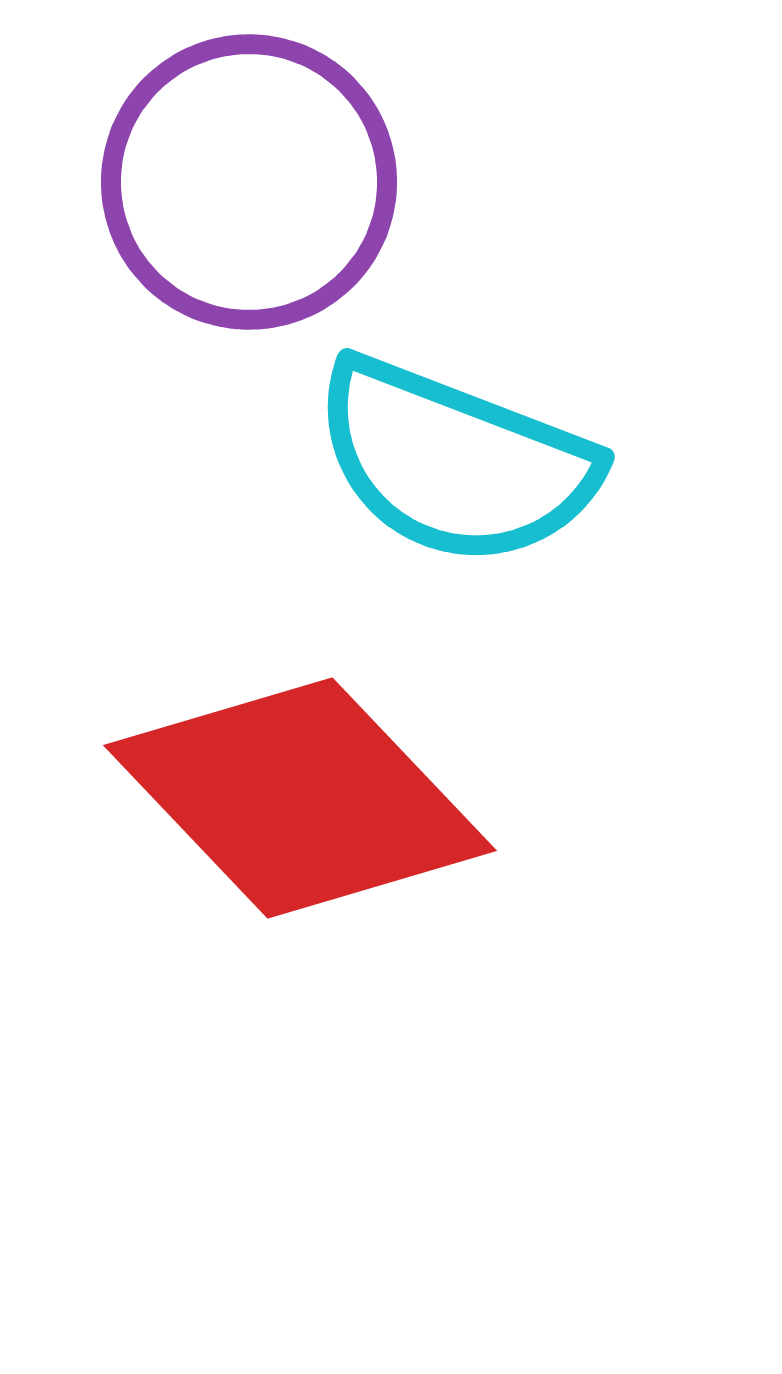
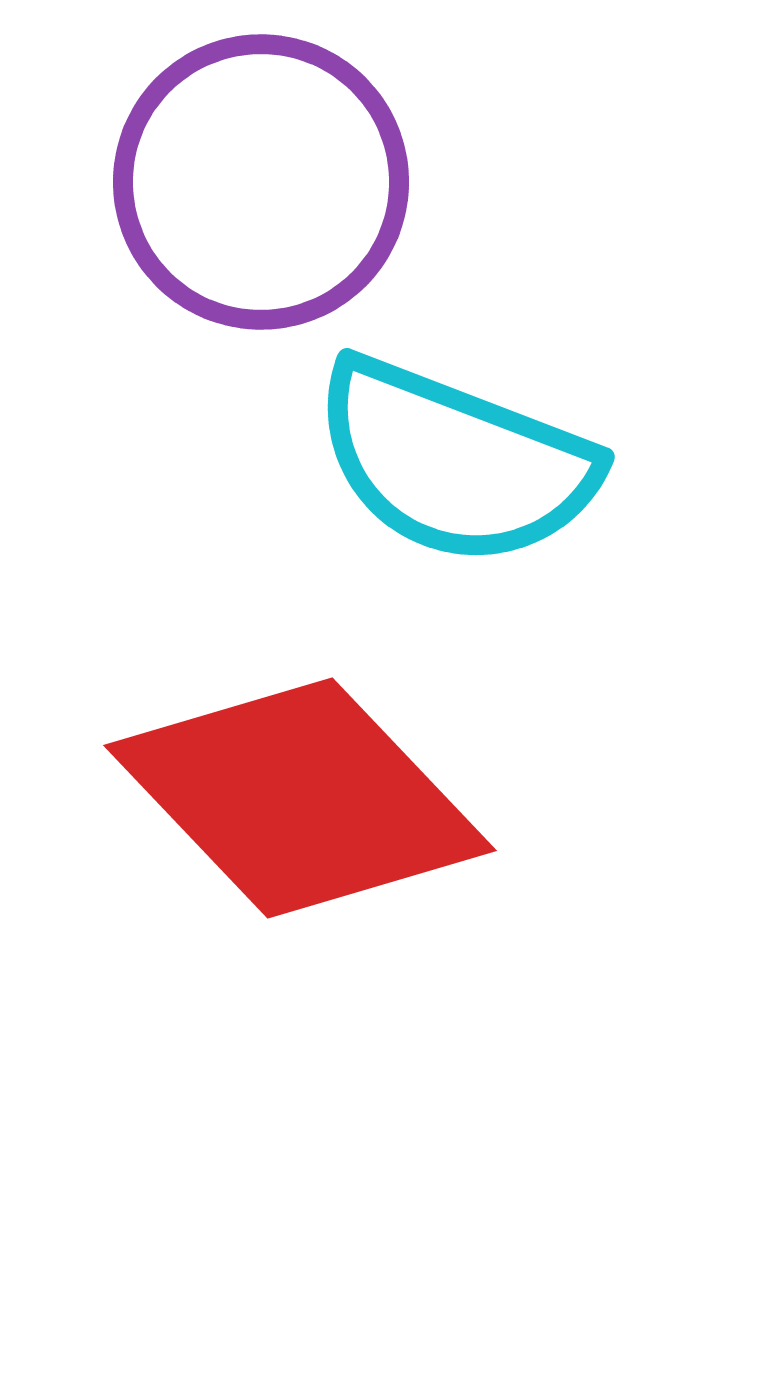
purple circle: moved 12 px right
